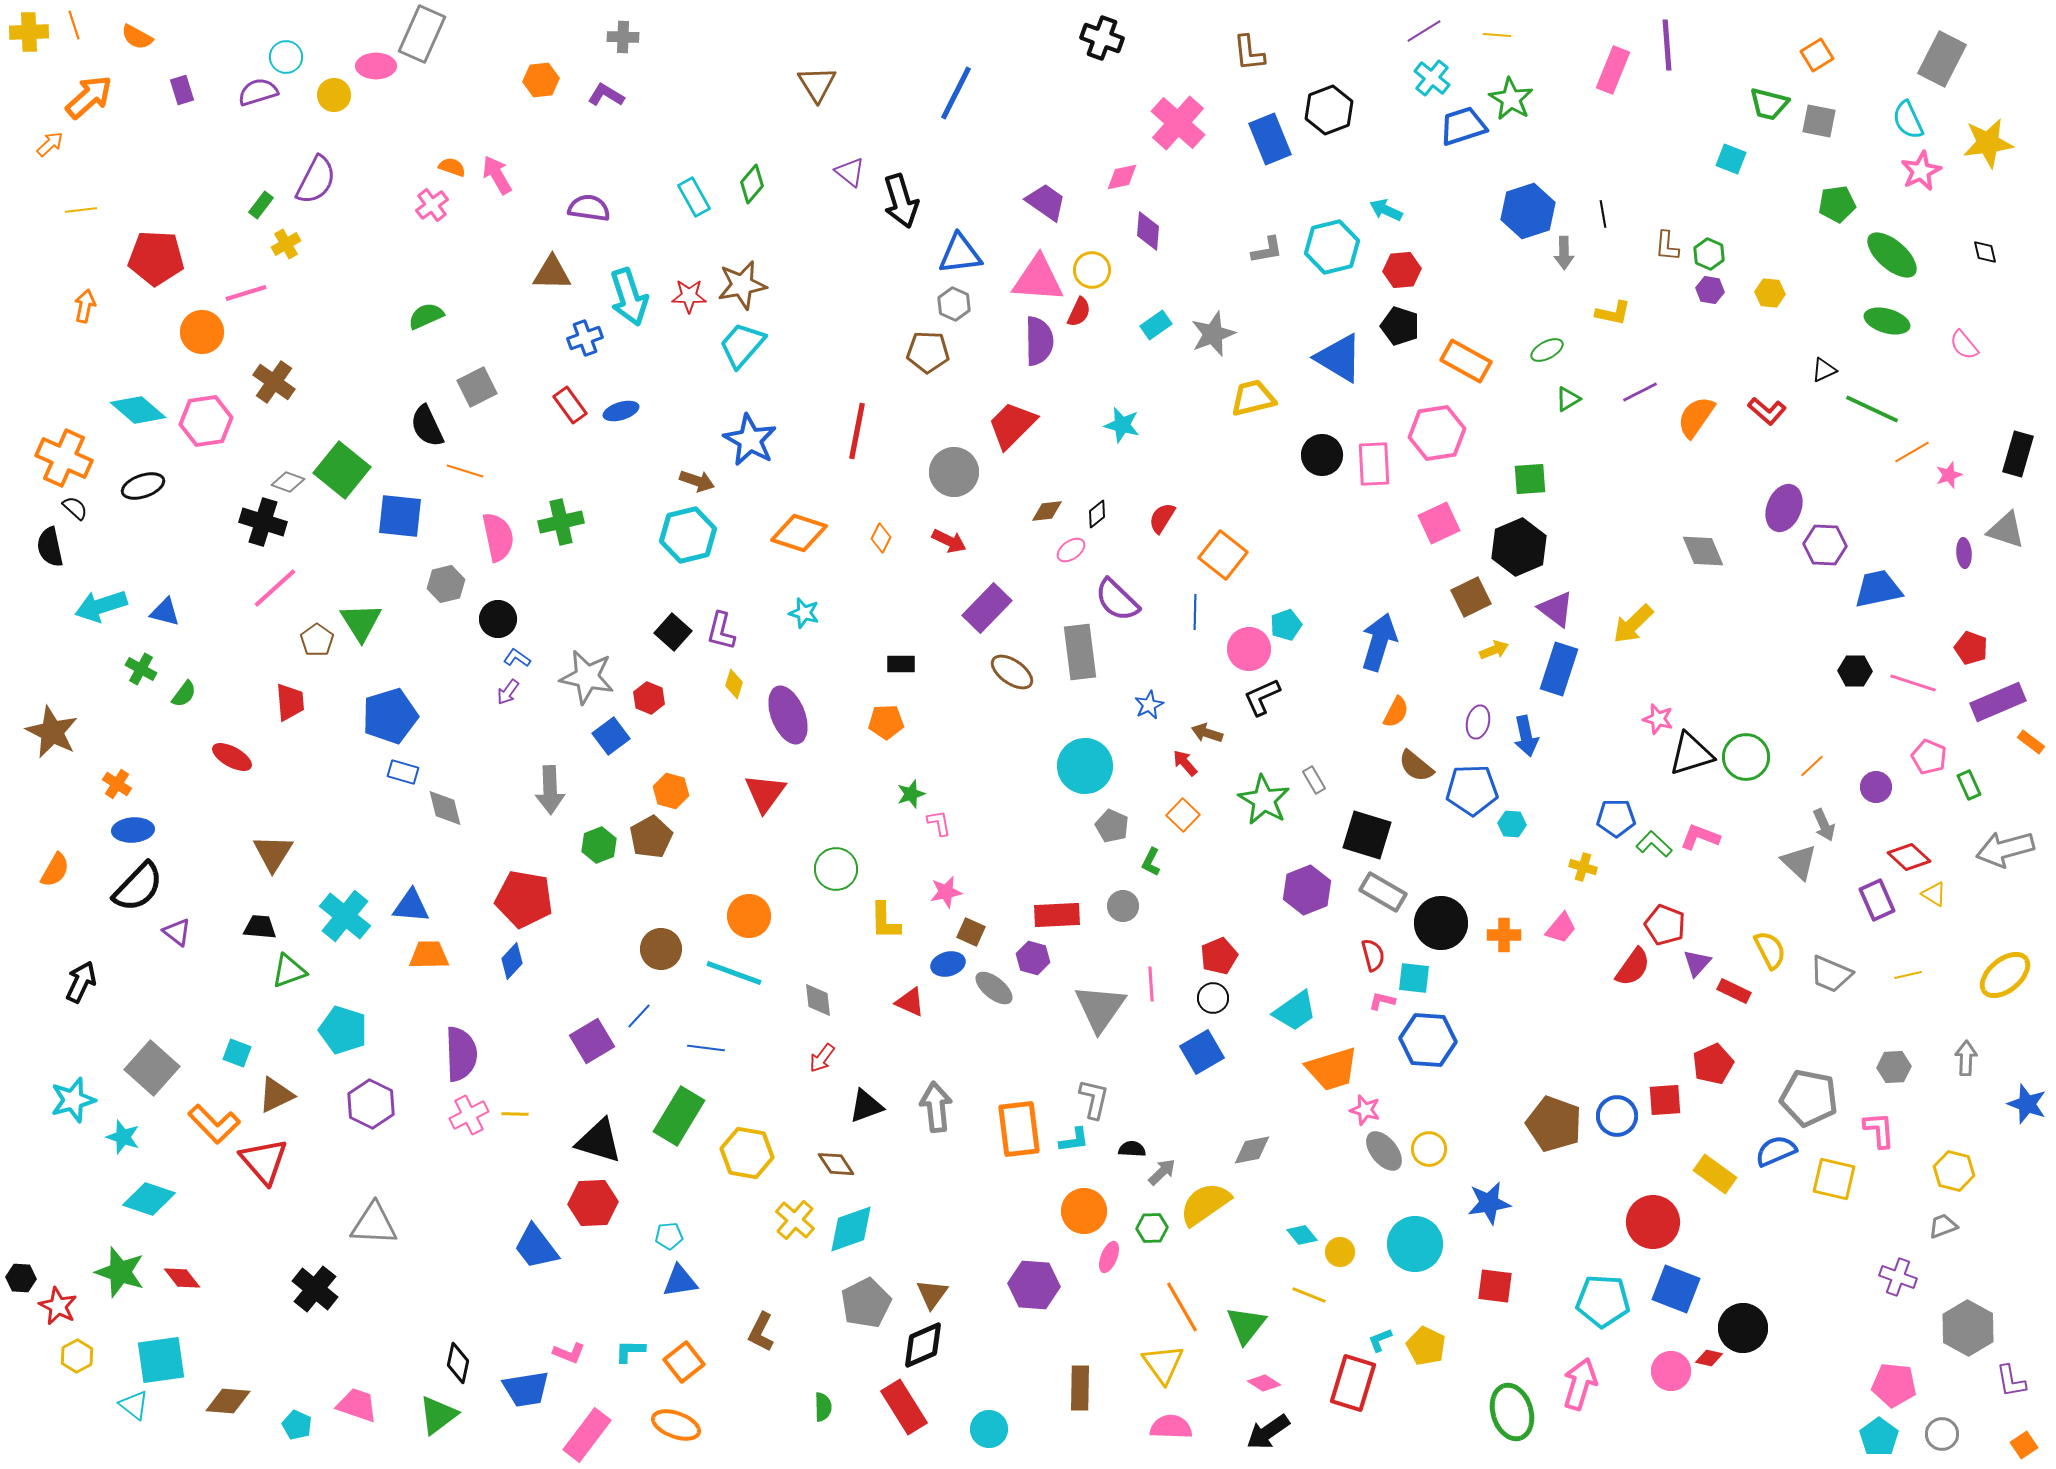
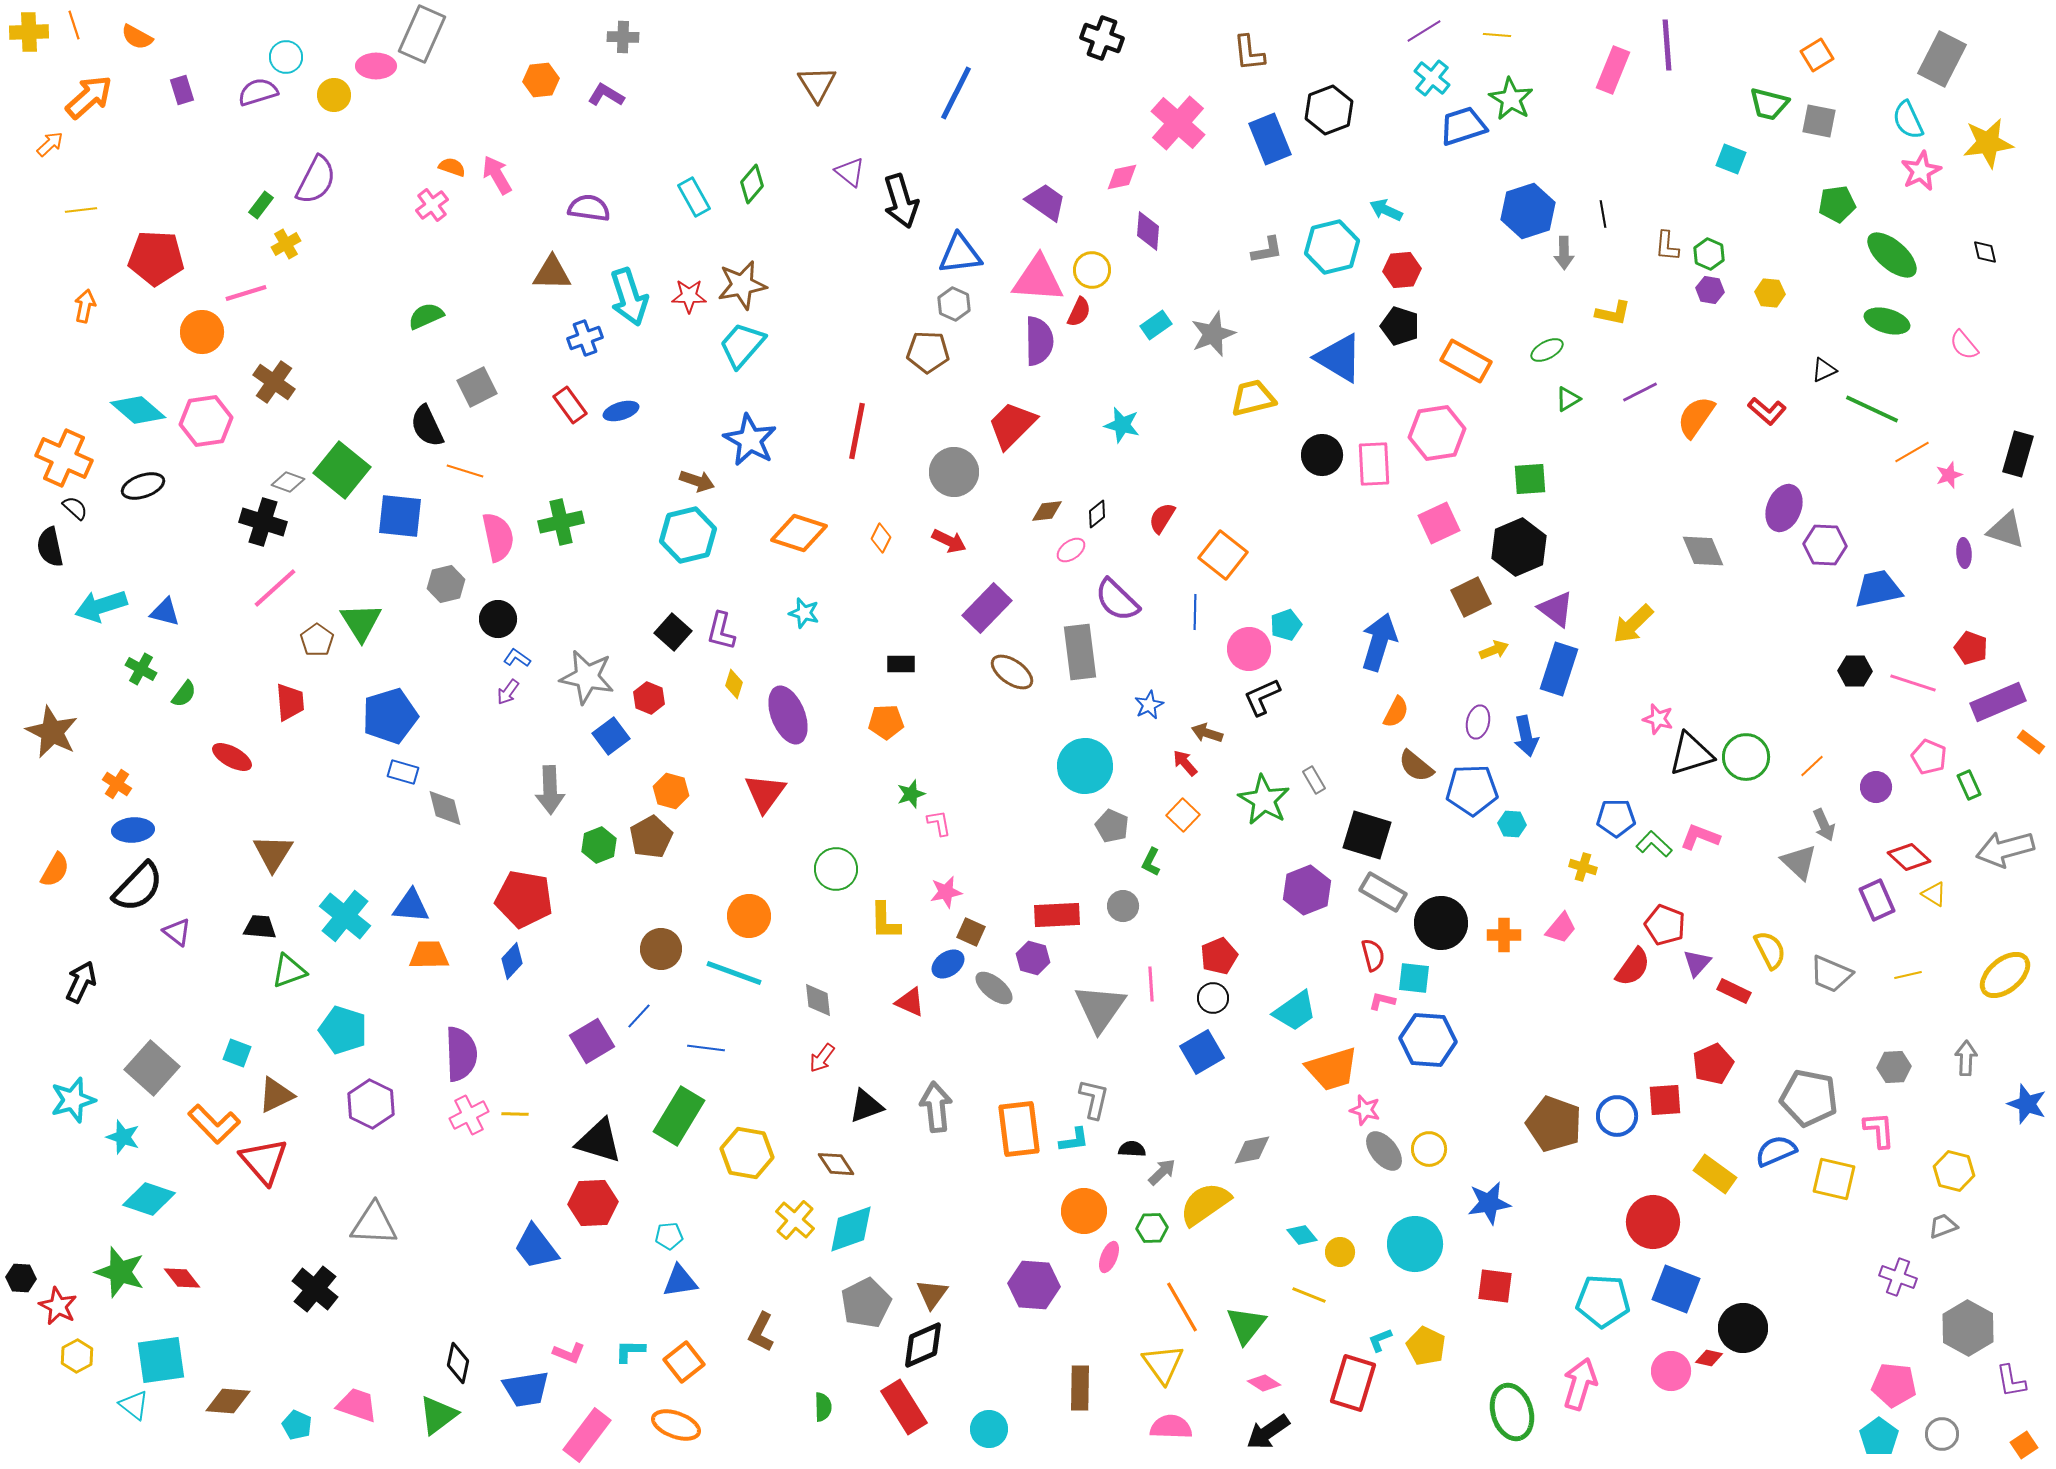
blue ellipse at (948, 964): rotated 20 degrees counterclockwise
